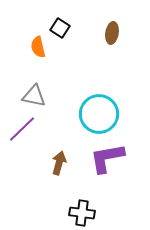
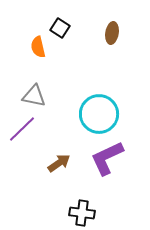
purple L-shape: rotated 15 degrees counterclockwise
brown arrow: rotated 40 degrees clockwise
